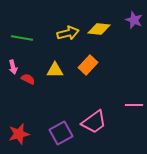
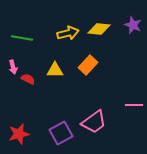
purple star: moved 1 px left, 5 px down
